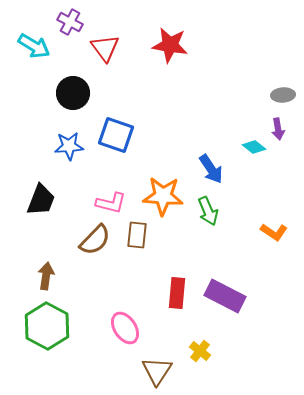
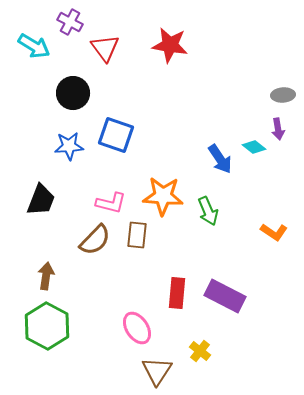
blue arrow: moved 9 px right, 10 px up
pink ellipse: moved 12 px right
